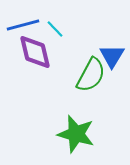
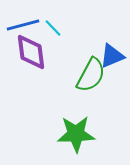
cyan line: moved 2 px left, 1 px up
purple diamond: moved 4 px left; rotated 6 degrees clockwise
blue triangle: rotated 36 degrees clockwise
green star: rotated 18 degrees counterclockwise
